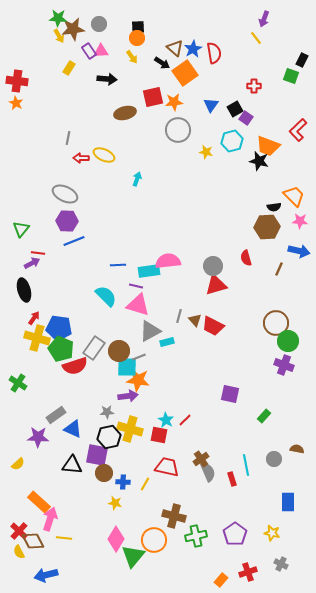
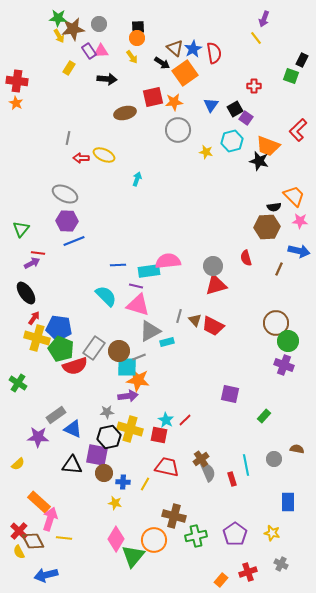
black ellipse at (24, 290): moved 2 px right, 3 px down; rotated 20 degrees counterclockwise
